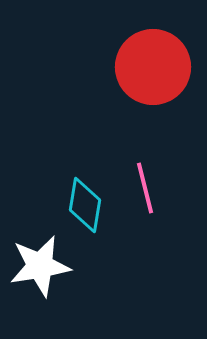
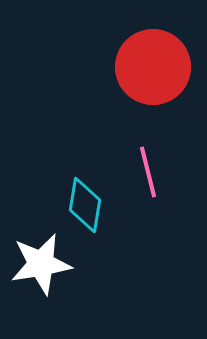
pink line: moved 3 px right, 16 px up
white star: moved 1 px right, 2 px up
